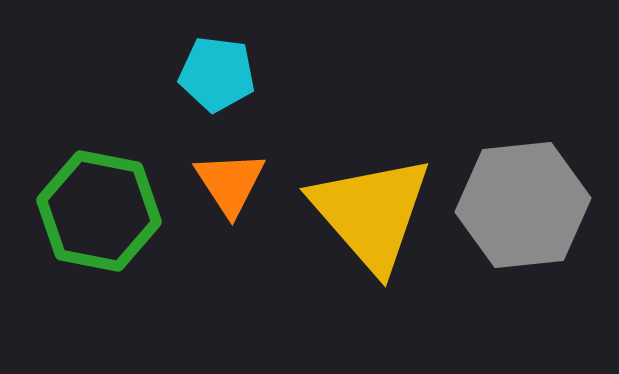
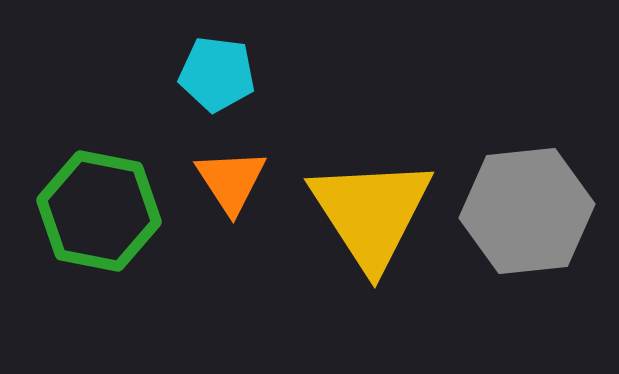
orange triangle: moved 1 px right, 2 px up
gray hexagon: moved 4 px right, 6 px down
yellow triangle: rotated 8 degrees clockwise
